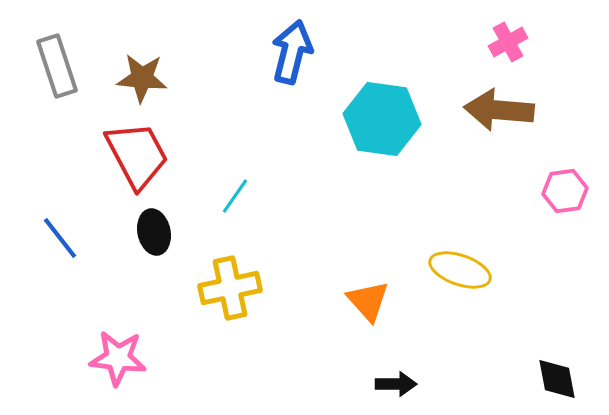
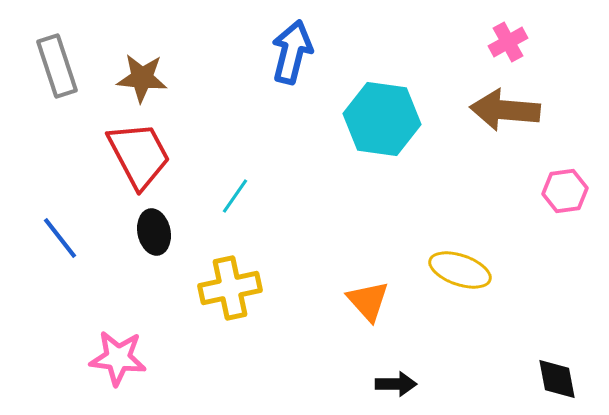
brown arrow: moved 6 px right
red trapezoid: moved 2 px right
